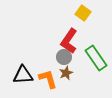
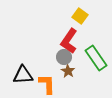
yellow square: moved 3 px left, 3 px down
brown star: moved 2 px right, 2 px up; rotated 16 degrees counterclockwise
orange L-shape: moved 1 px left, 5 px down; rotated 15 degrees clockwise
